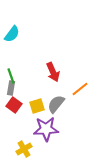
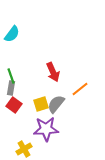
yellow square: moved 4 px right, 2 px up
